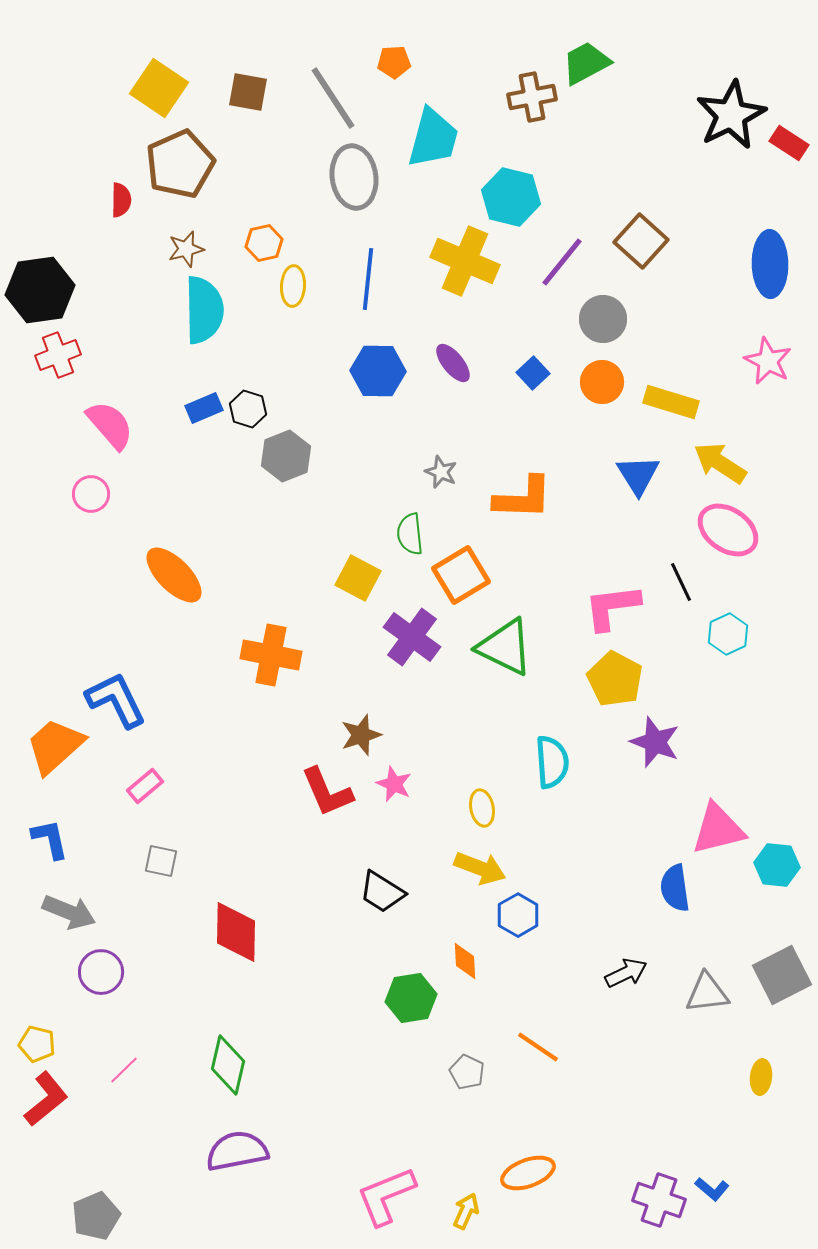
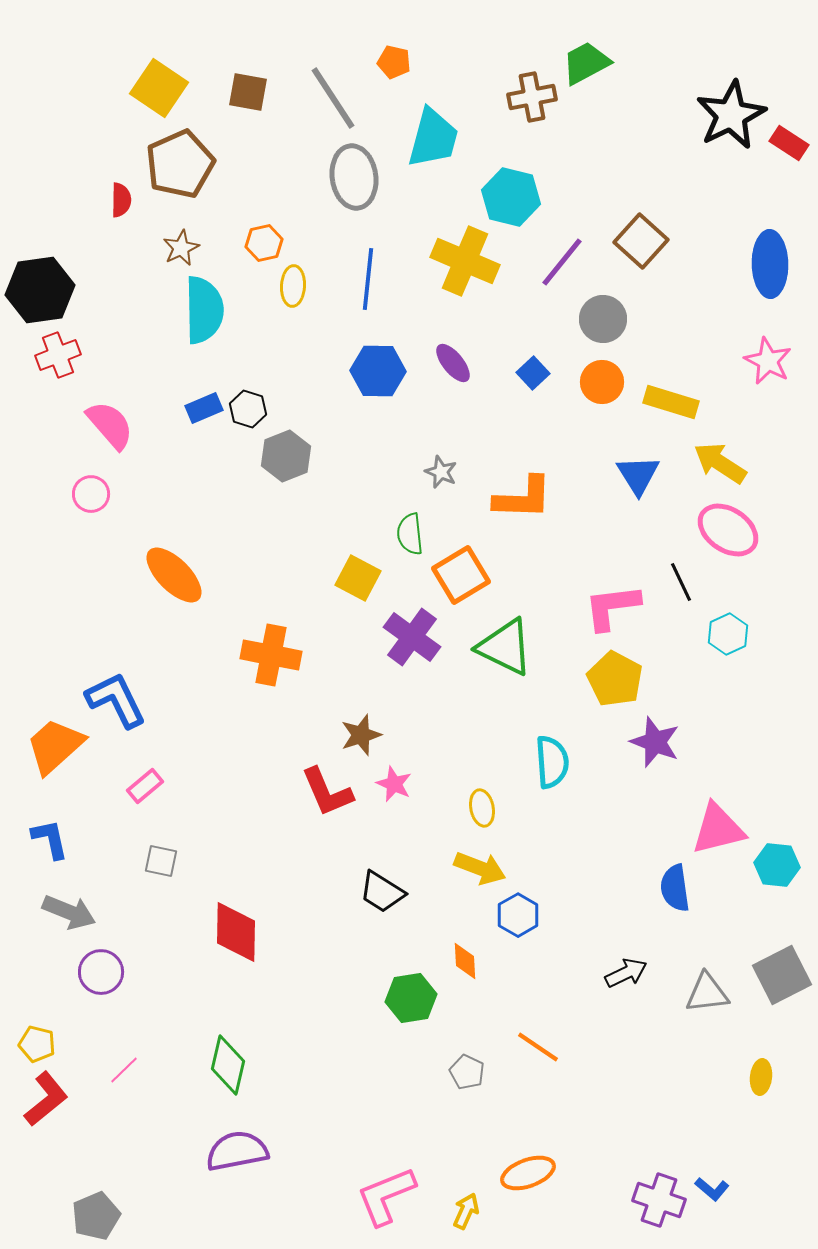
orange pentagon at (394, 62): rotated 16 degrees clockwise
brown star at (186, 249): moved 5 px left, 1 px up; rotated 12 degrees counterclockwise
